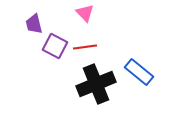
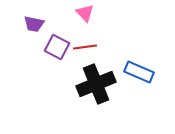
purple trapezoid: rotated 65 degrees counterclockwise
purple square: moved 2 px right, 1 px down
blue rectangle: rotated 16 degrees counterclockwise
